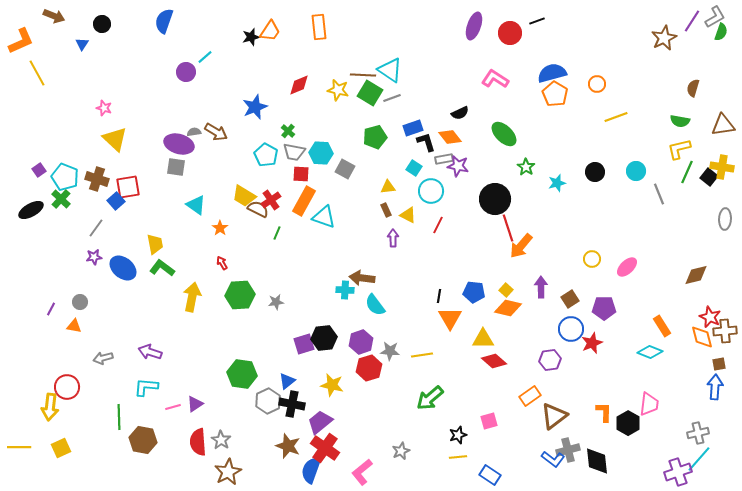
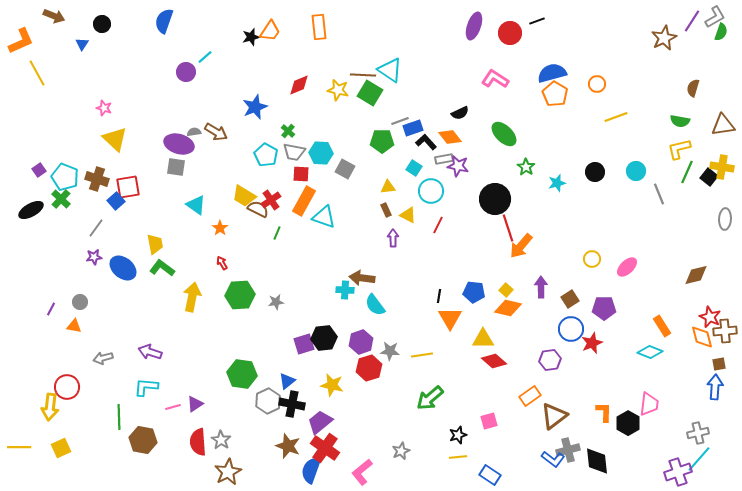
gray line at (392, 98): moved 8 px right, 23 px down
green pentagon at (375, 137): moved 7 px right, 4 px down; rotated 15 degrees clockwise
black L-shape at (426, 142): rotated 25 degrees counterclockwise
